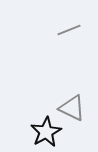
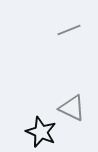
black star: moved 5 px left; rotated 20 degrees counterclockwise
